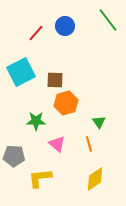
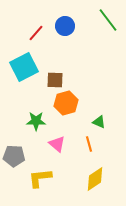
cyan square: moved 3 px right, 5 px up
green triangle: rotated 32 degrees counterclockwise
